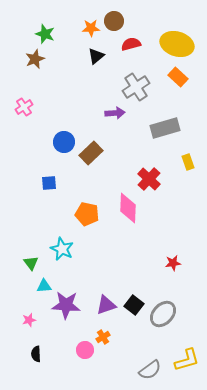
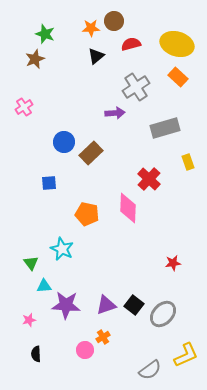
yellow L-shape: moved 1 px left, 5 px up; rotated 8 degrees counterclockwise
